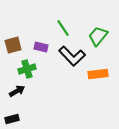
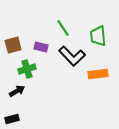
green trapezoid: rotated 45 degrees counterclockwise
